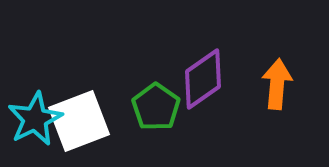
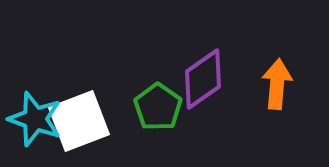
green pentagon: moved 2 px right
cyan star: rotated 26 degrees counterclockwise
